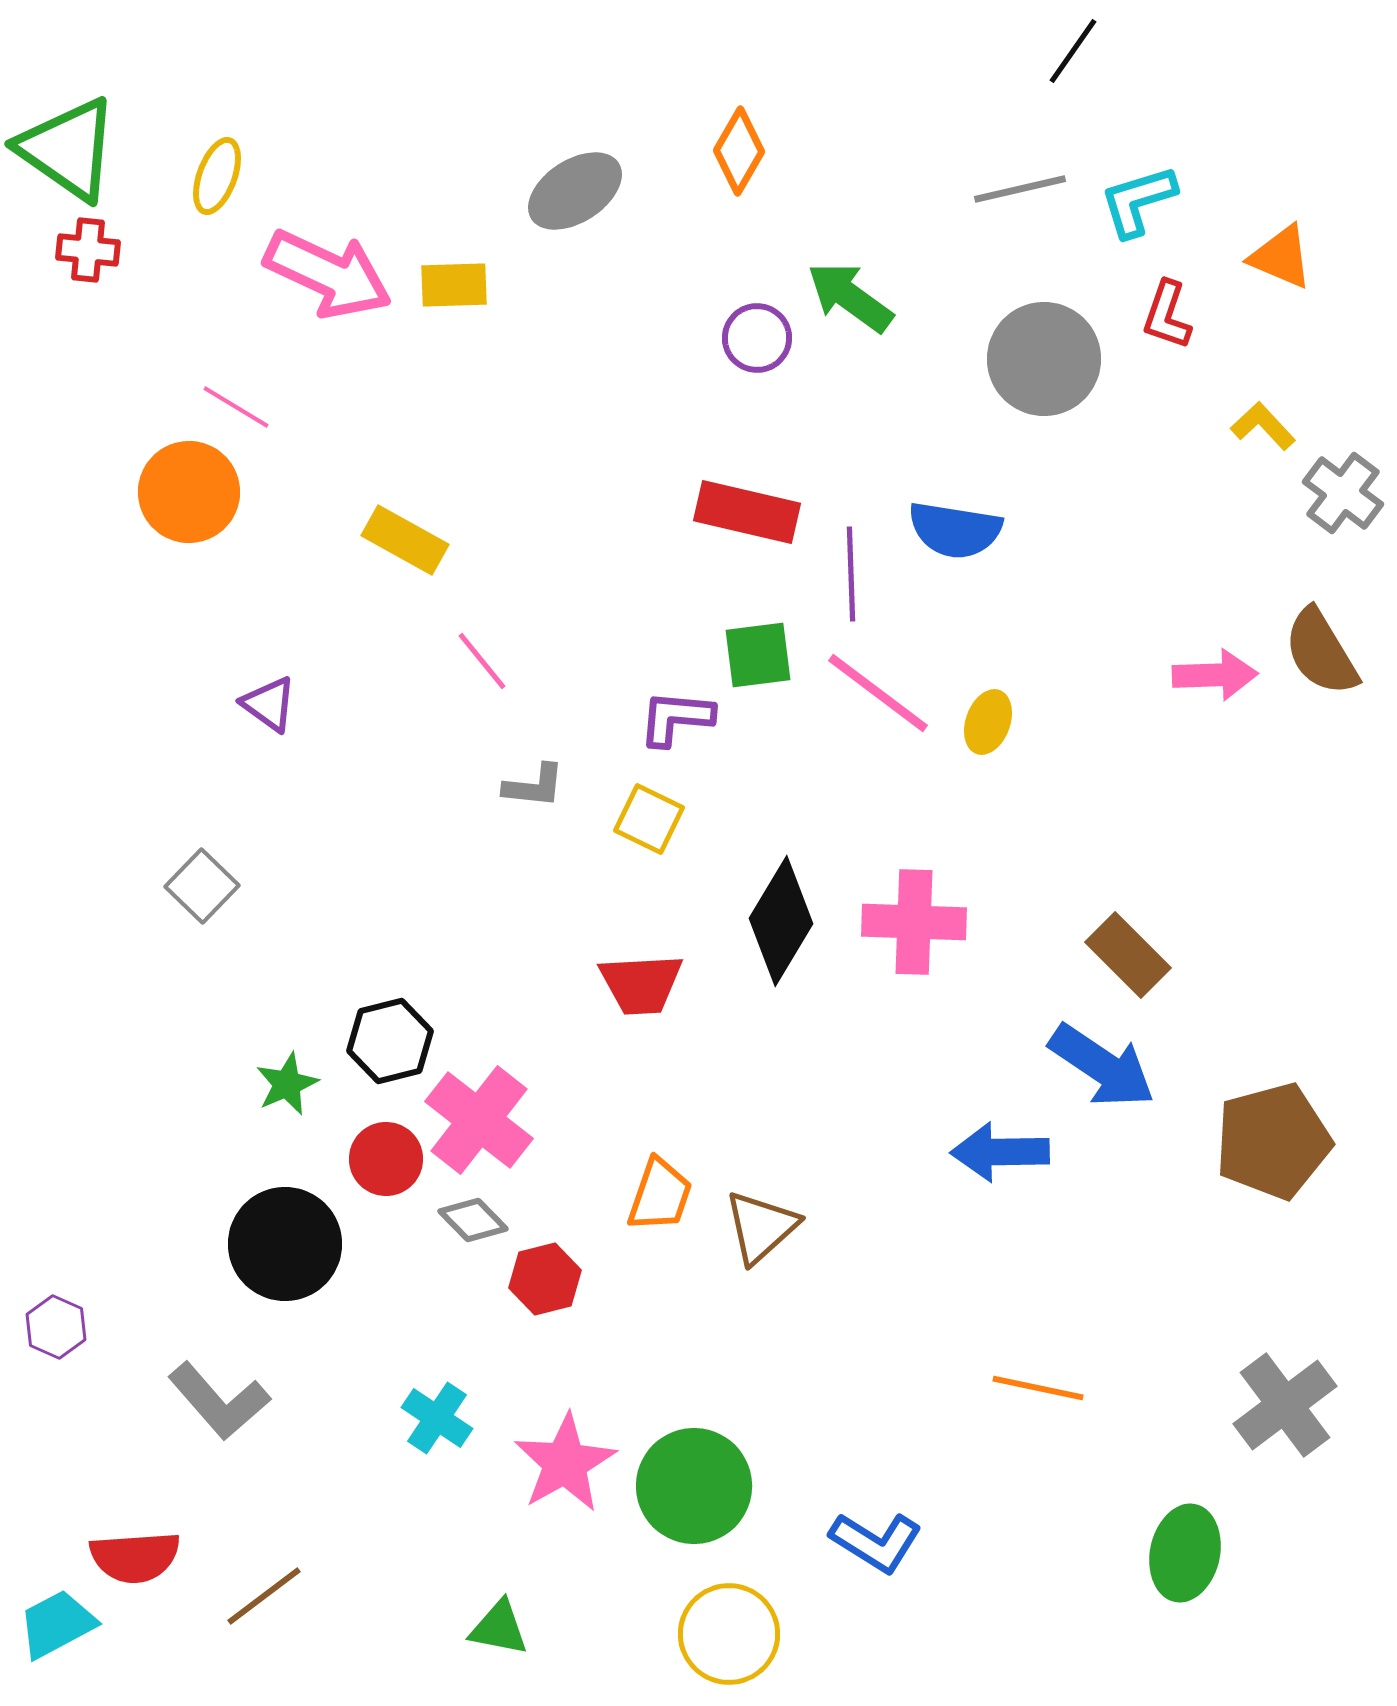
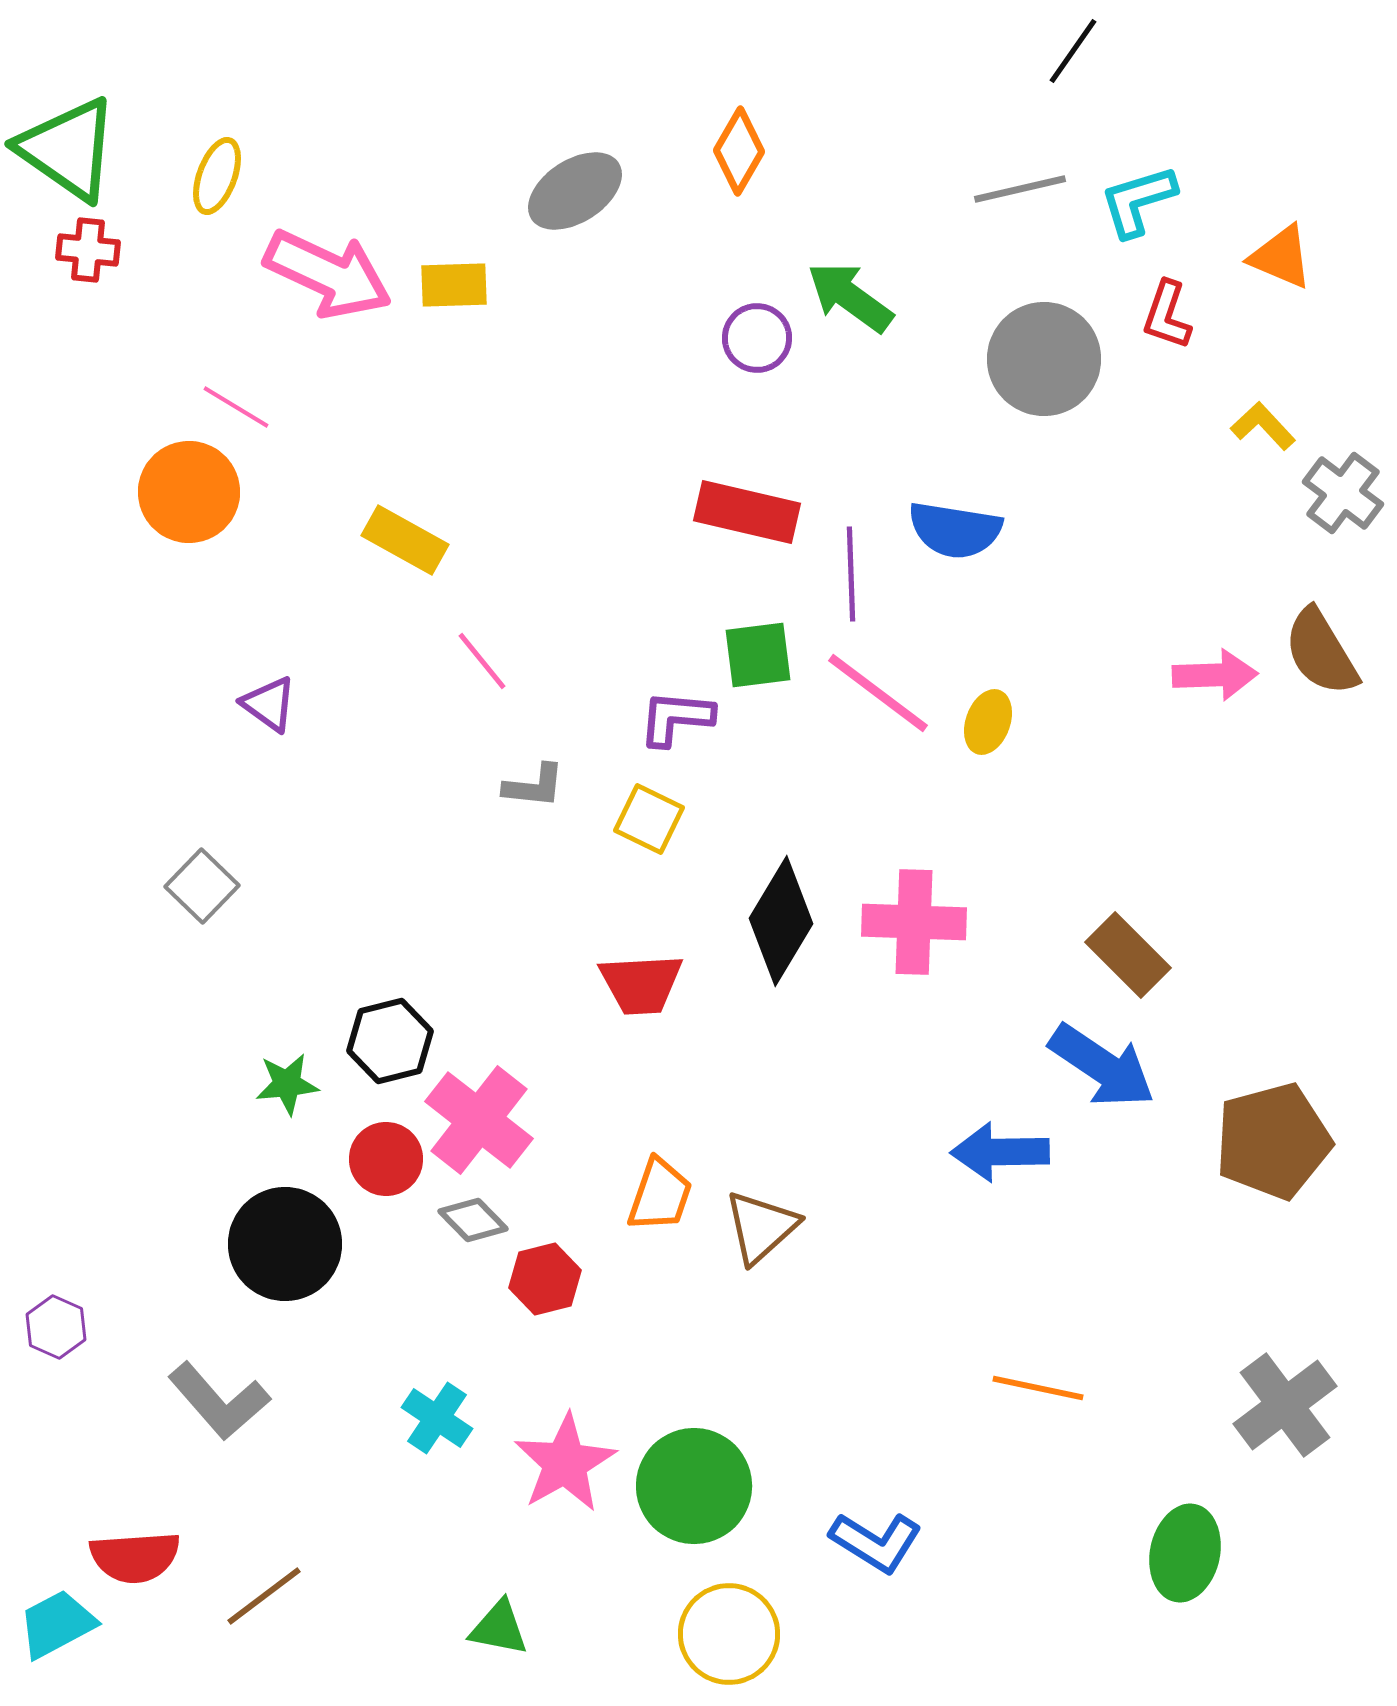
green star at (287, 1084): rotated 18 degrees clockwise
